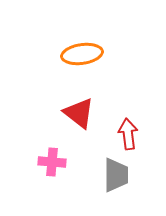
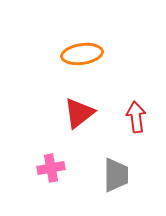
red triangle: rotated 44 degrees clockwise
red arrow: moved 8 px right, 17 px up
pink cross: moved 1 px left, 6 px down; rotated 16 degrees counterclockwise
